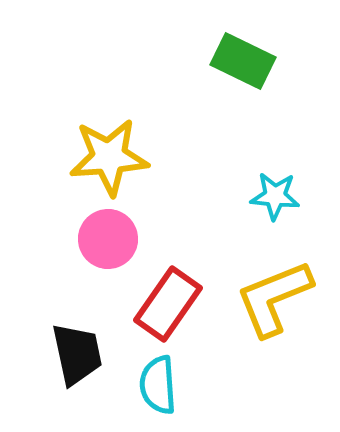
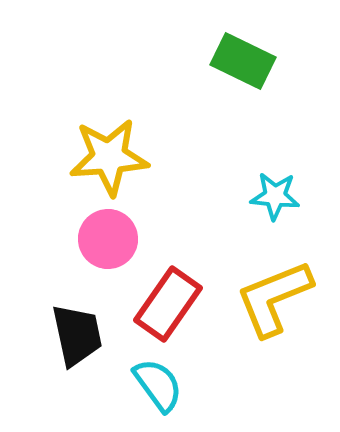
black trapezoid: moved 19 px up
cyan semicircle: rotated 148 degrees clockwise
